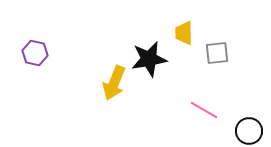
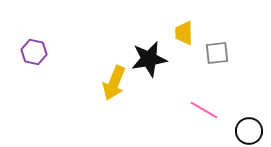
purple hexagon: moved 1 px left, 1 px up
